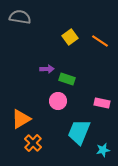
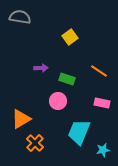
orange line: moved 1 px left, 30 px down
purple arrow: moved 6 px left, 1 px up
orange cross: moved 2 px right
